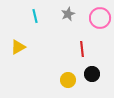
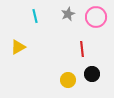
pink circle: moved 4 px left, 1 px up
